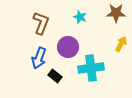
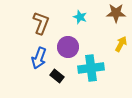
black rectangle: moved 2 px right
